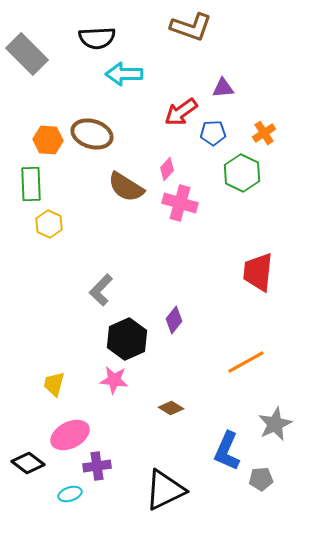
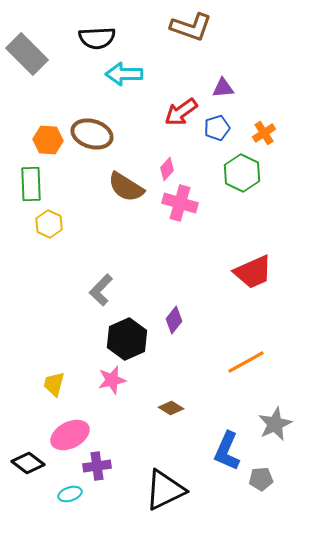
blue pentagon: moved 4 px right, 5 px up; rotated 15 degrees counterclockwise
red trapezoid: moved 5 px left; rotated 120 degrees counterclockwise
pink star: moved 2 px left; rotated 20 degrees counterclockwise
